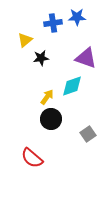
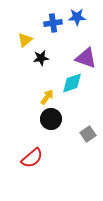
cyan diamond: moved 3 px up
red semicircle: rotated 80 degrees counterclockwise
